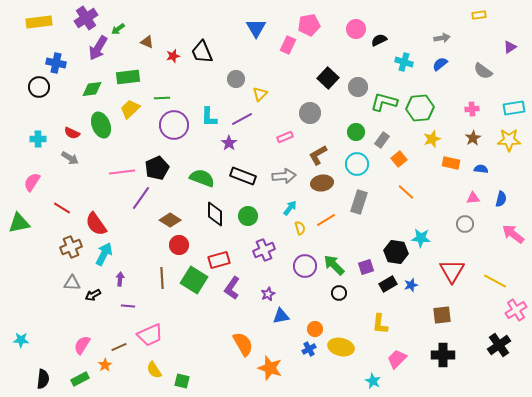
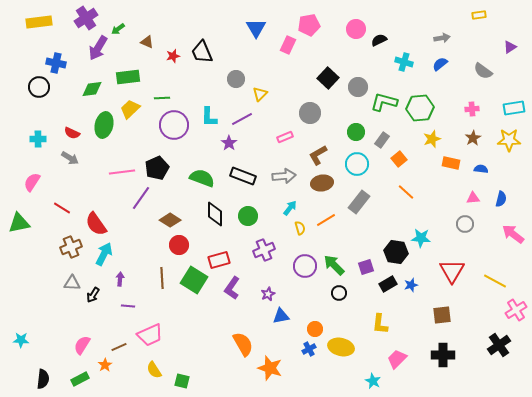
green ellipse at (101, 125): moved 3 px right; rotated 35 degrees clockwise
gray rectangle at (359, 202): rotated 20 degrees clockwise
black arrow at (93, 295): rotated 28 degrees counterclockwise
